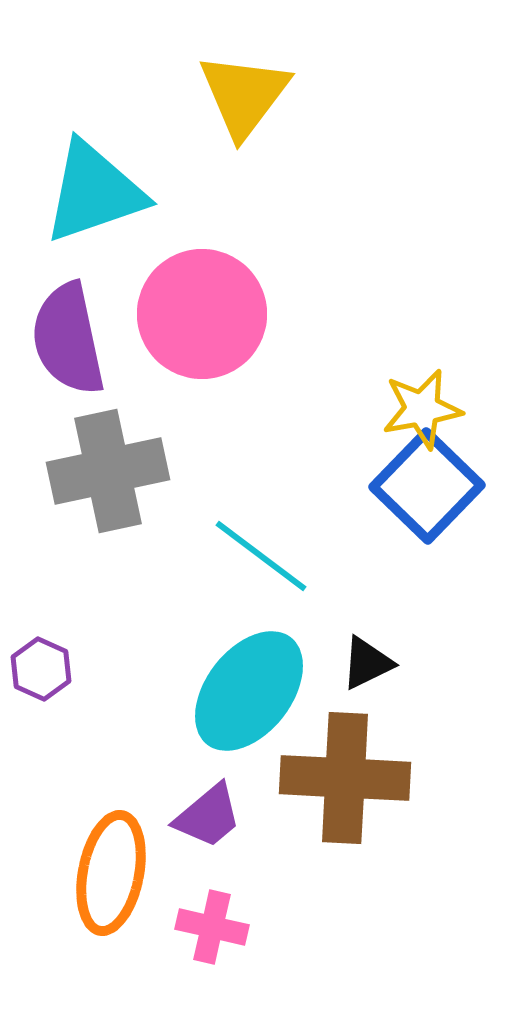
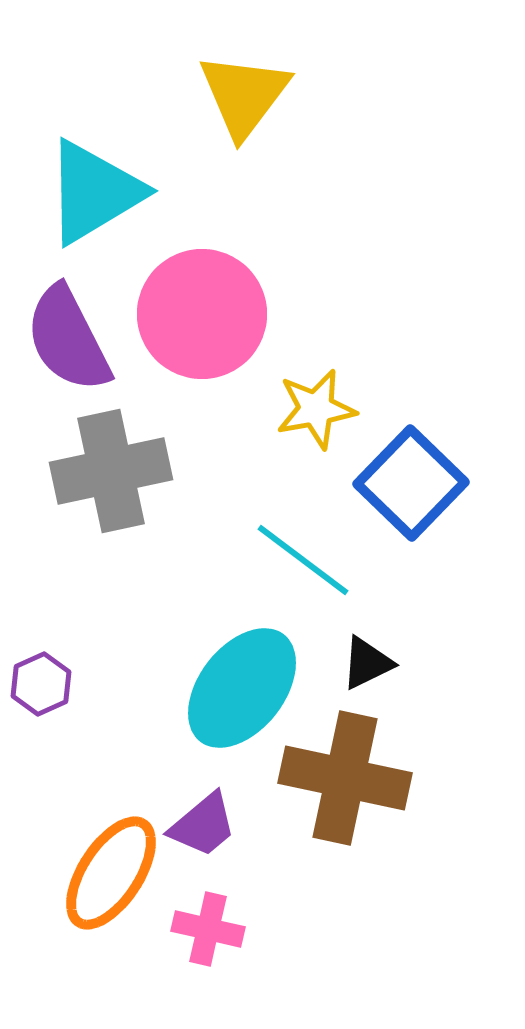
cyan triangle: rotated 12 degrees counterclockwise
purple semicircle: rotated 15 degrees counterclockwise
yellow star: moved 106 px left
gray cross: moved 3 px right
blue square: moved 16 px left, 3 px up
cyan line: moved 42 px right, 4 px down
purple hexagon: moved 15 px down; rotated 12 degrees clockwise
cyan ellipse: moved 7 px left, 3 px up
brown cross: rotated 9 degrees clockwise
purple trapezoid: moved 5 px left, 9 px down
orange ellipse: rotated 22 degrees clockwise
pink cross: moved 4 px left, 2 px down
